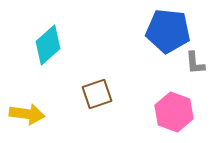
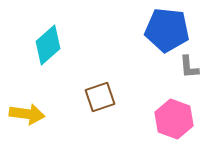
blue pentagon: moved 1 px left, 1 px up
gray L-shape: moved 6 px left, 4 px down
brown square: moved 3 px right, 3 px down
pink hexagon: moved 7 px down
